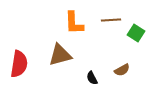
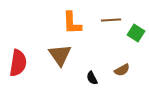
orange L-shape: moved 2 px left
brown triangle: rotated 50 degrees counterclockwise
red semicircle: moved 1 px left, 1 px up
